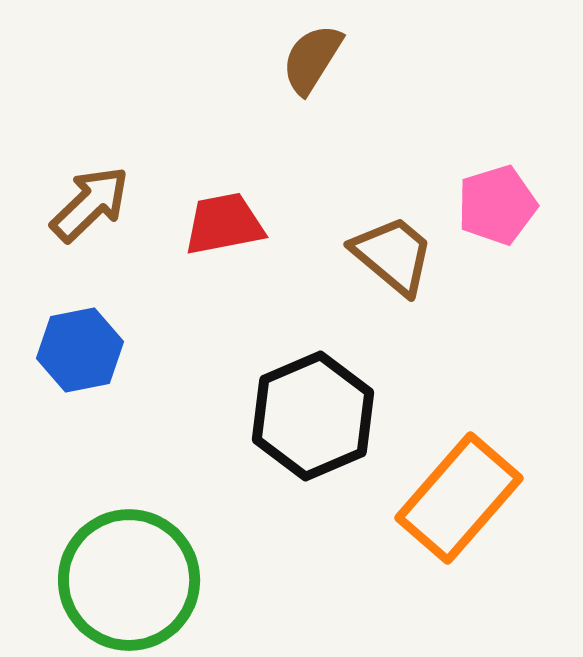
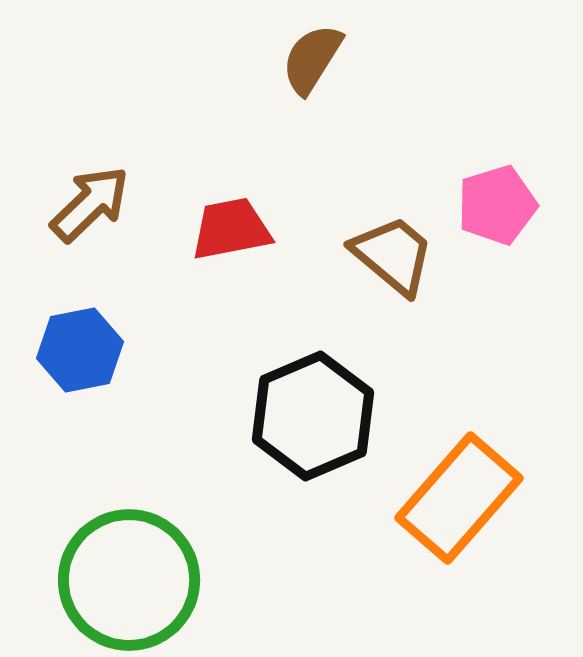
red trapezoid: moved 7 px right, 5 px down
